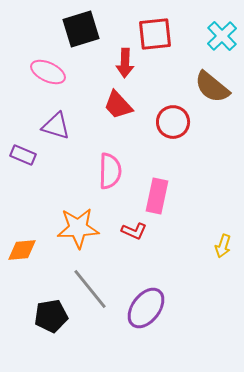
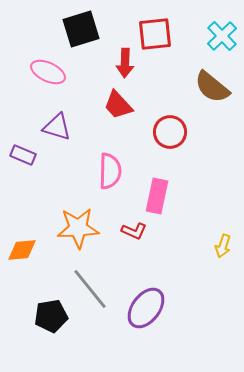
red circle: moved 3 px left, 10 px down
purple triangle: moved 1 px right, 1 px down
